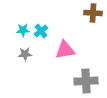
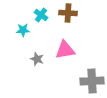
brown cross: moved 25 px left
cyan cross: moved 16 px up; rotated 16 degrees counterclockwise
gray star: moved 12 px right, 5 px down; rotated 24 degrees clockwise
gray cross: moved 6 px right
